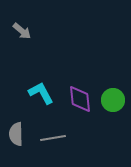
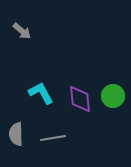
green circle: moved 4 px up
